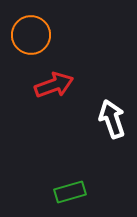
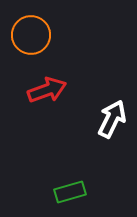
red arrow: moved 7 px left, 5 px down
white arrow: rotated 45 degrees clockwise
